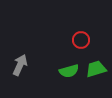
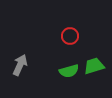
red circle: moved 11 px left, 4 px up
green trapezoid: moved 2 px left, 3 px up
